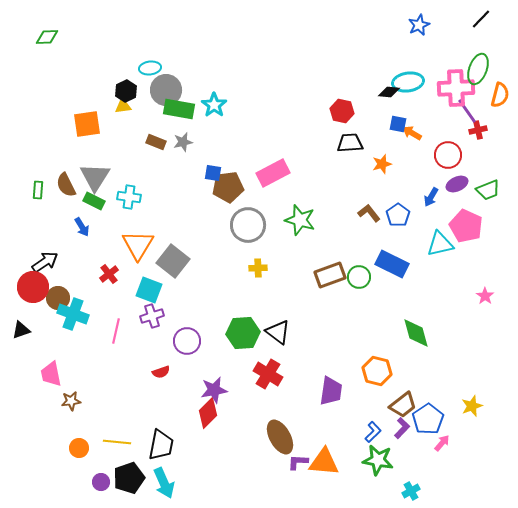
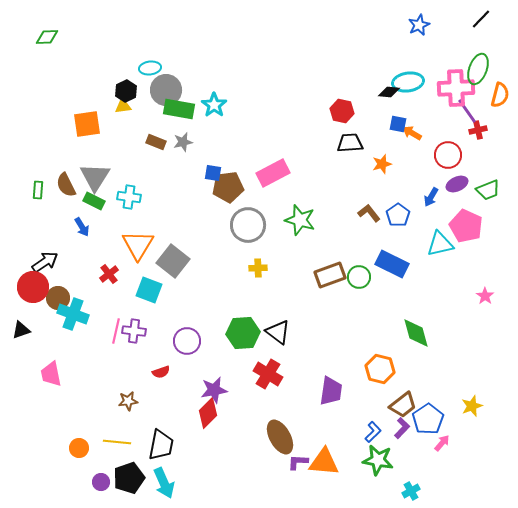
purple cross at (152, 316): moved 18 px left, 15 px down; rotated 25 degrees clockwise
orange hexagon at (377, 371): moved 3 px right, 2 px up
brown star at (71, 401): moved 57 px right
